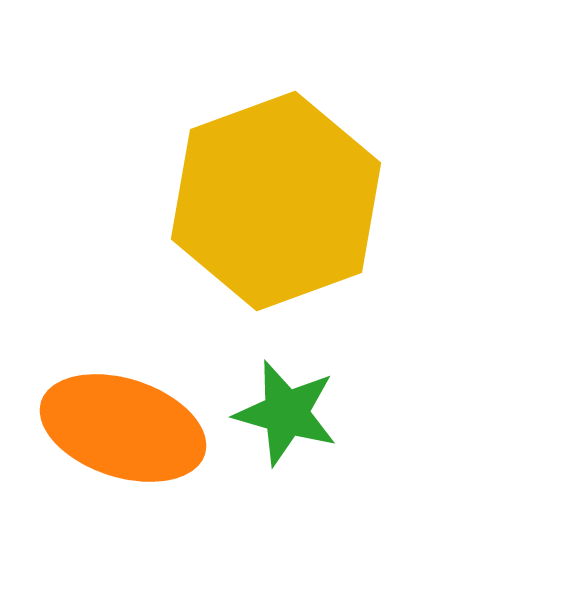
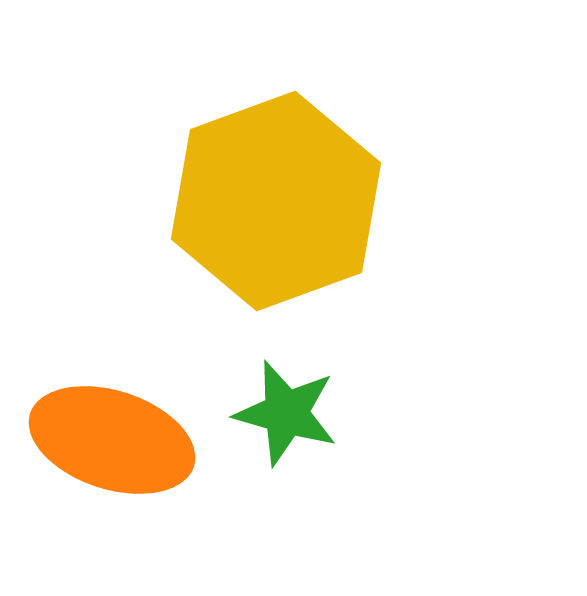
orange ellipse: moved 11 px left, 12 px down
